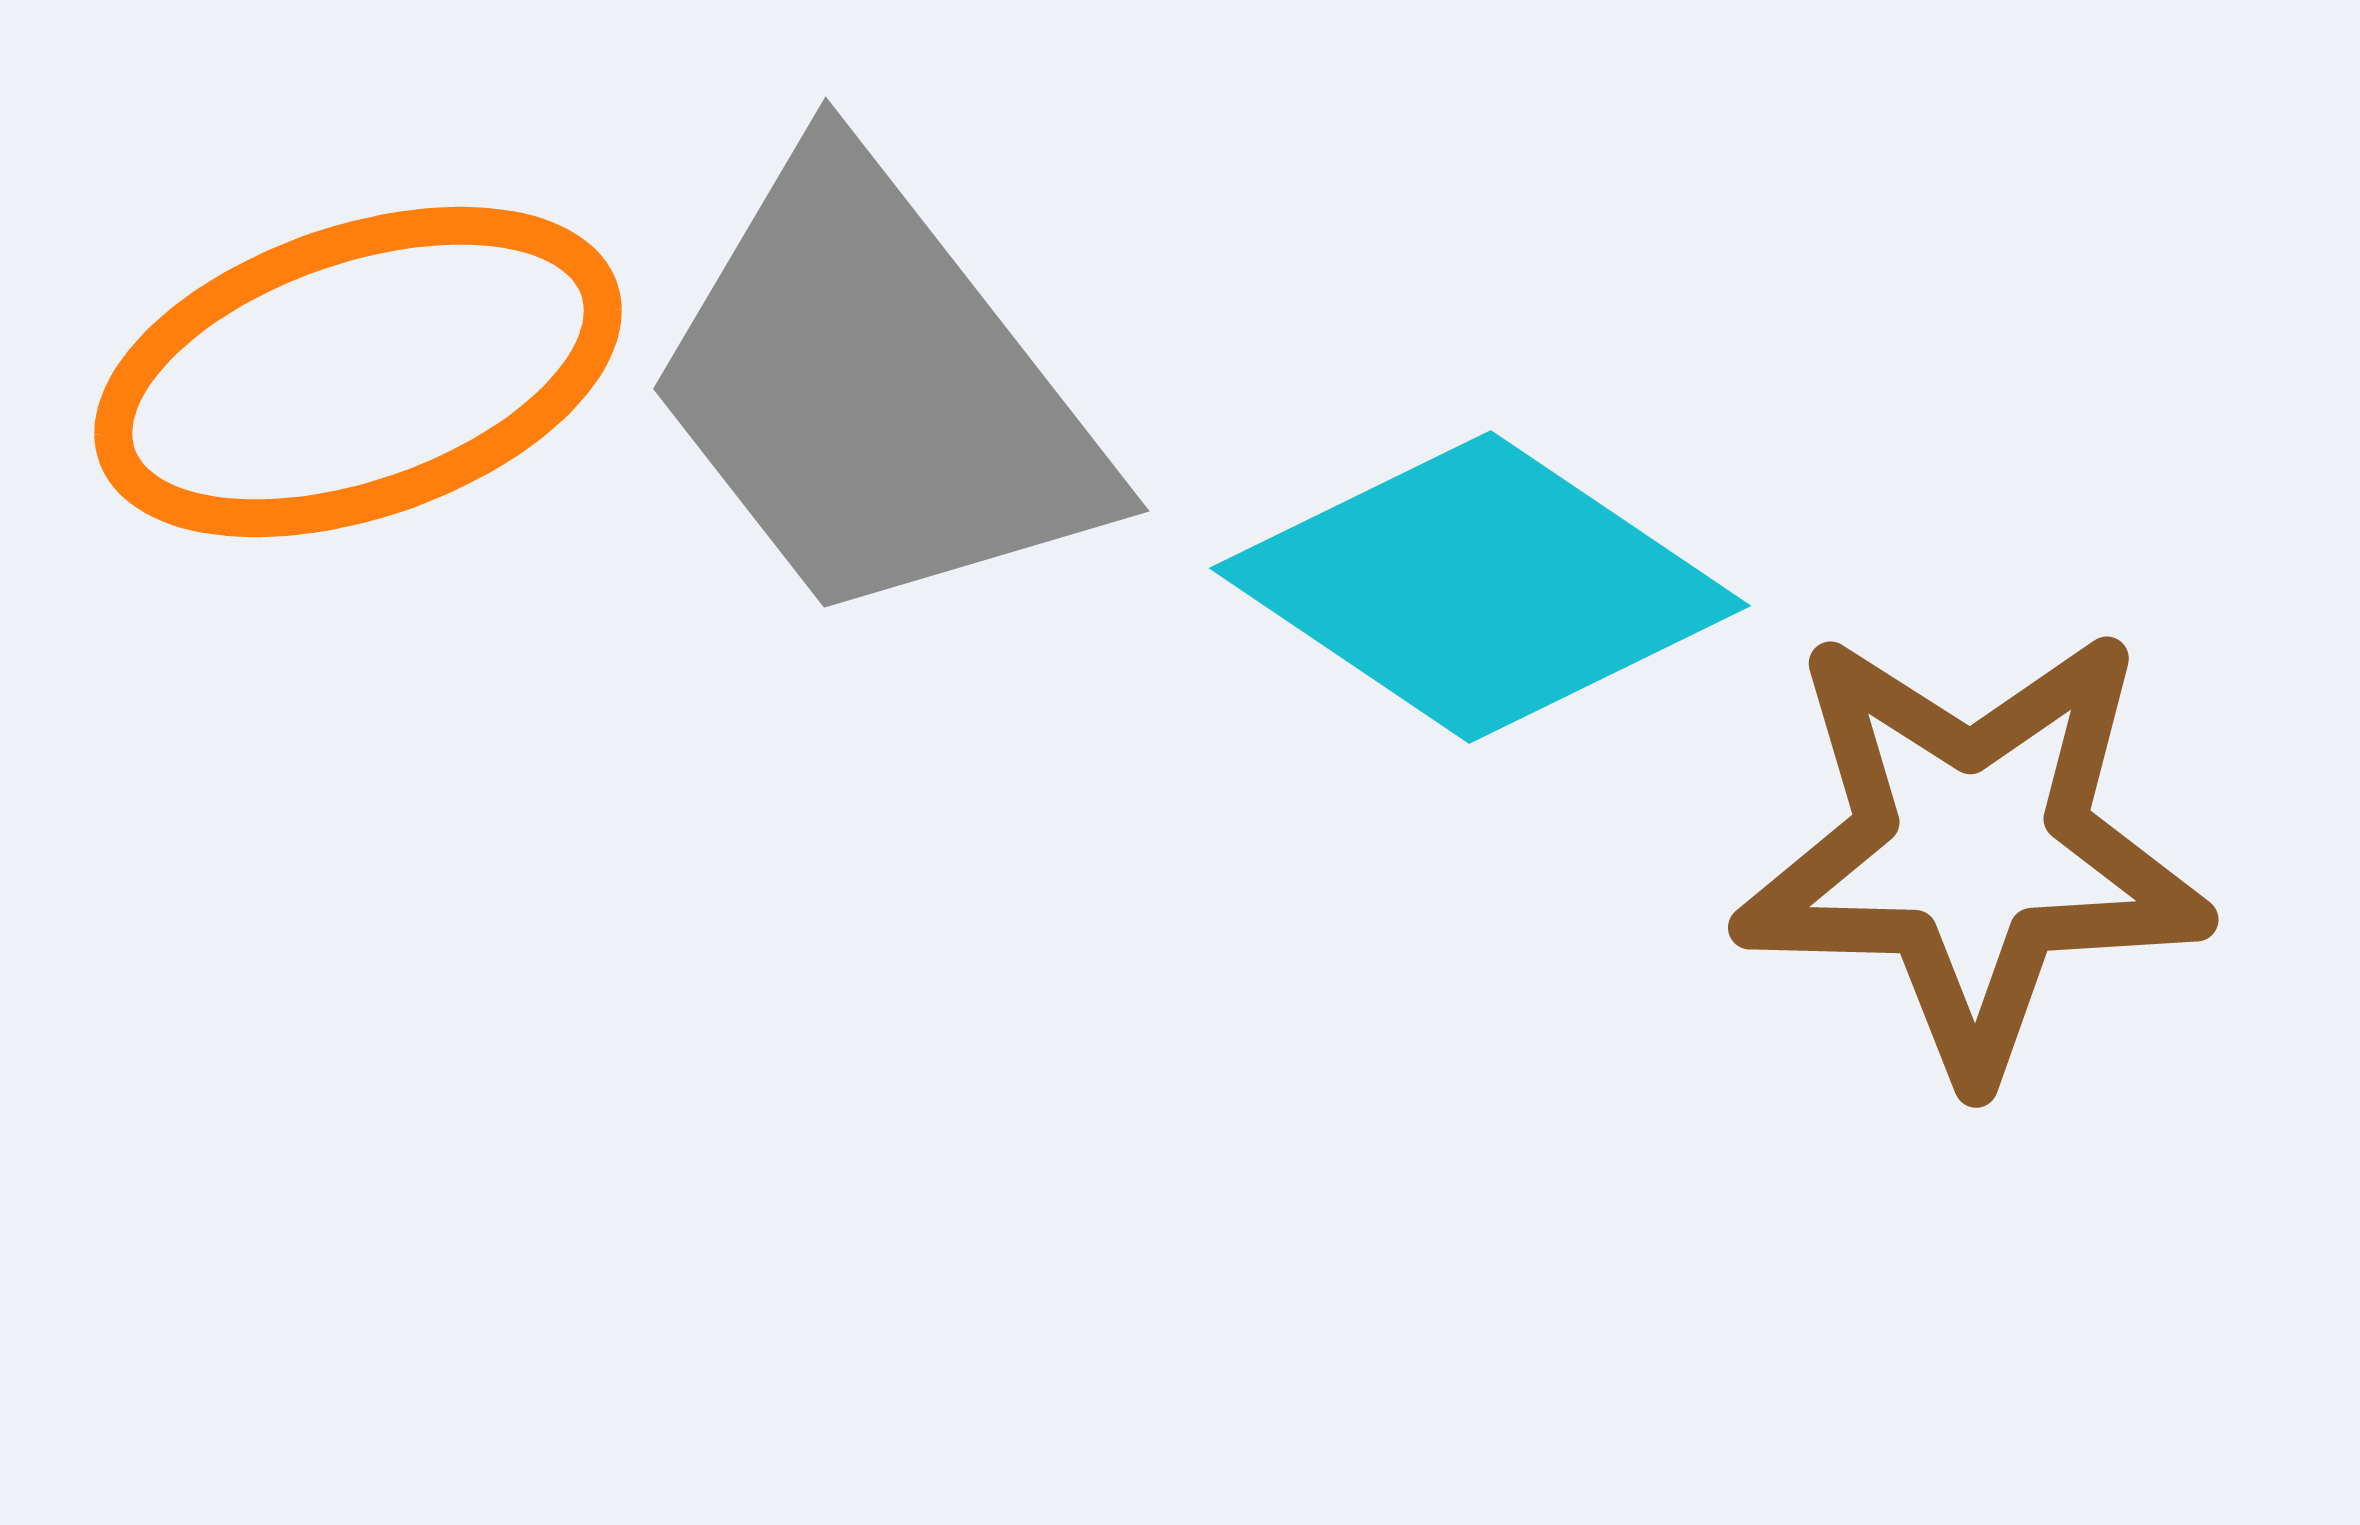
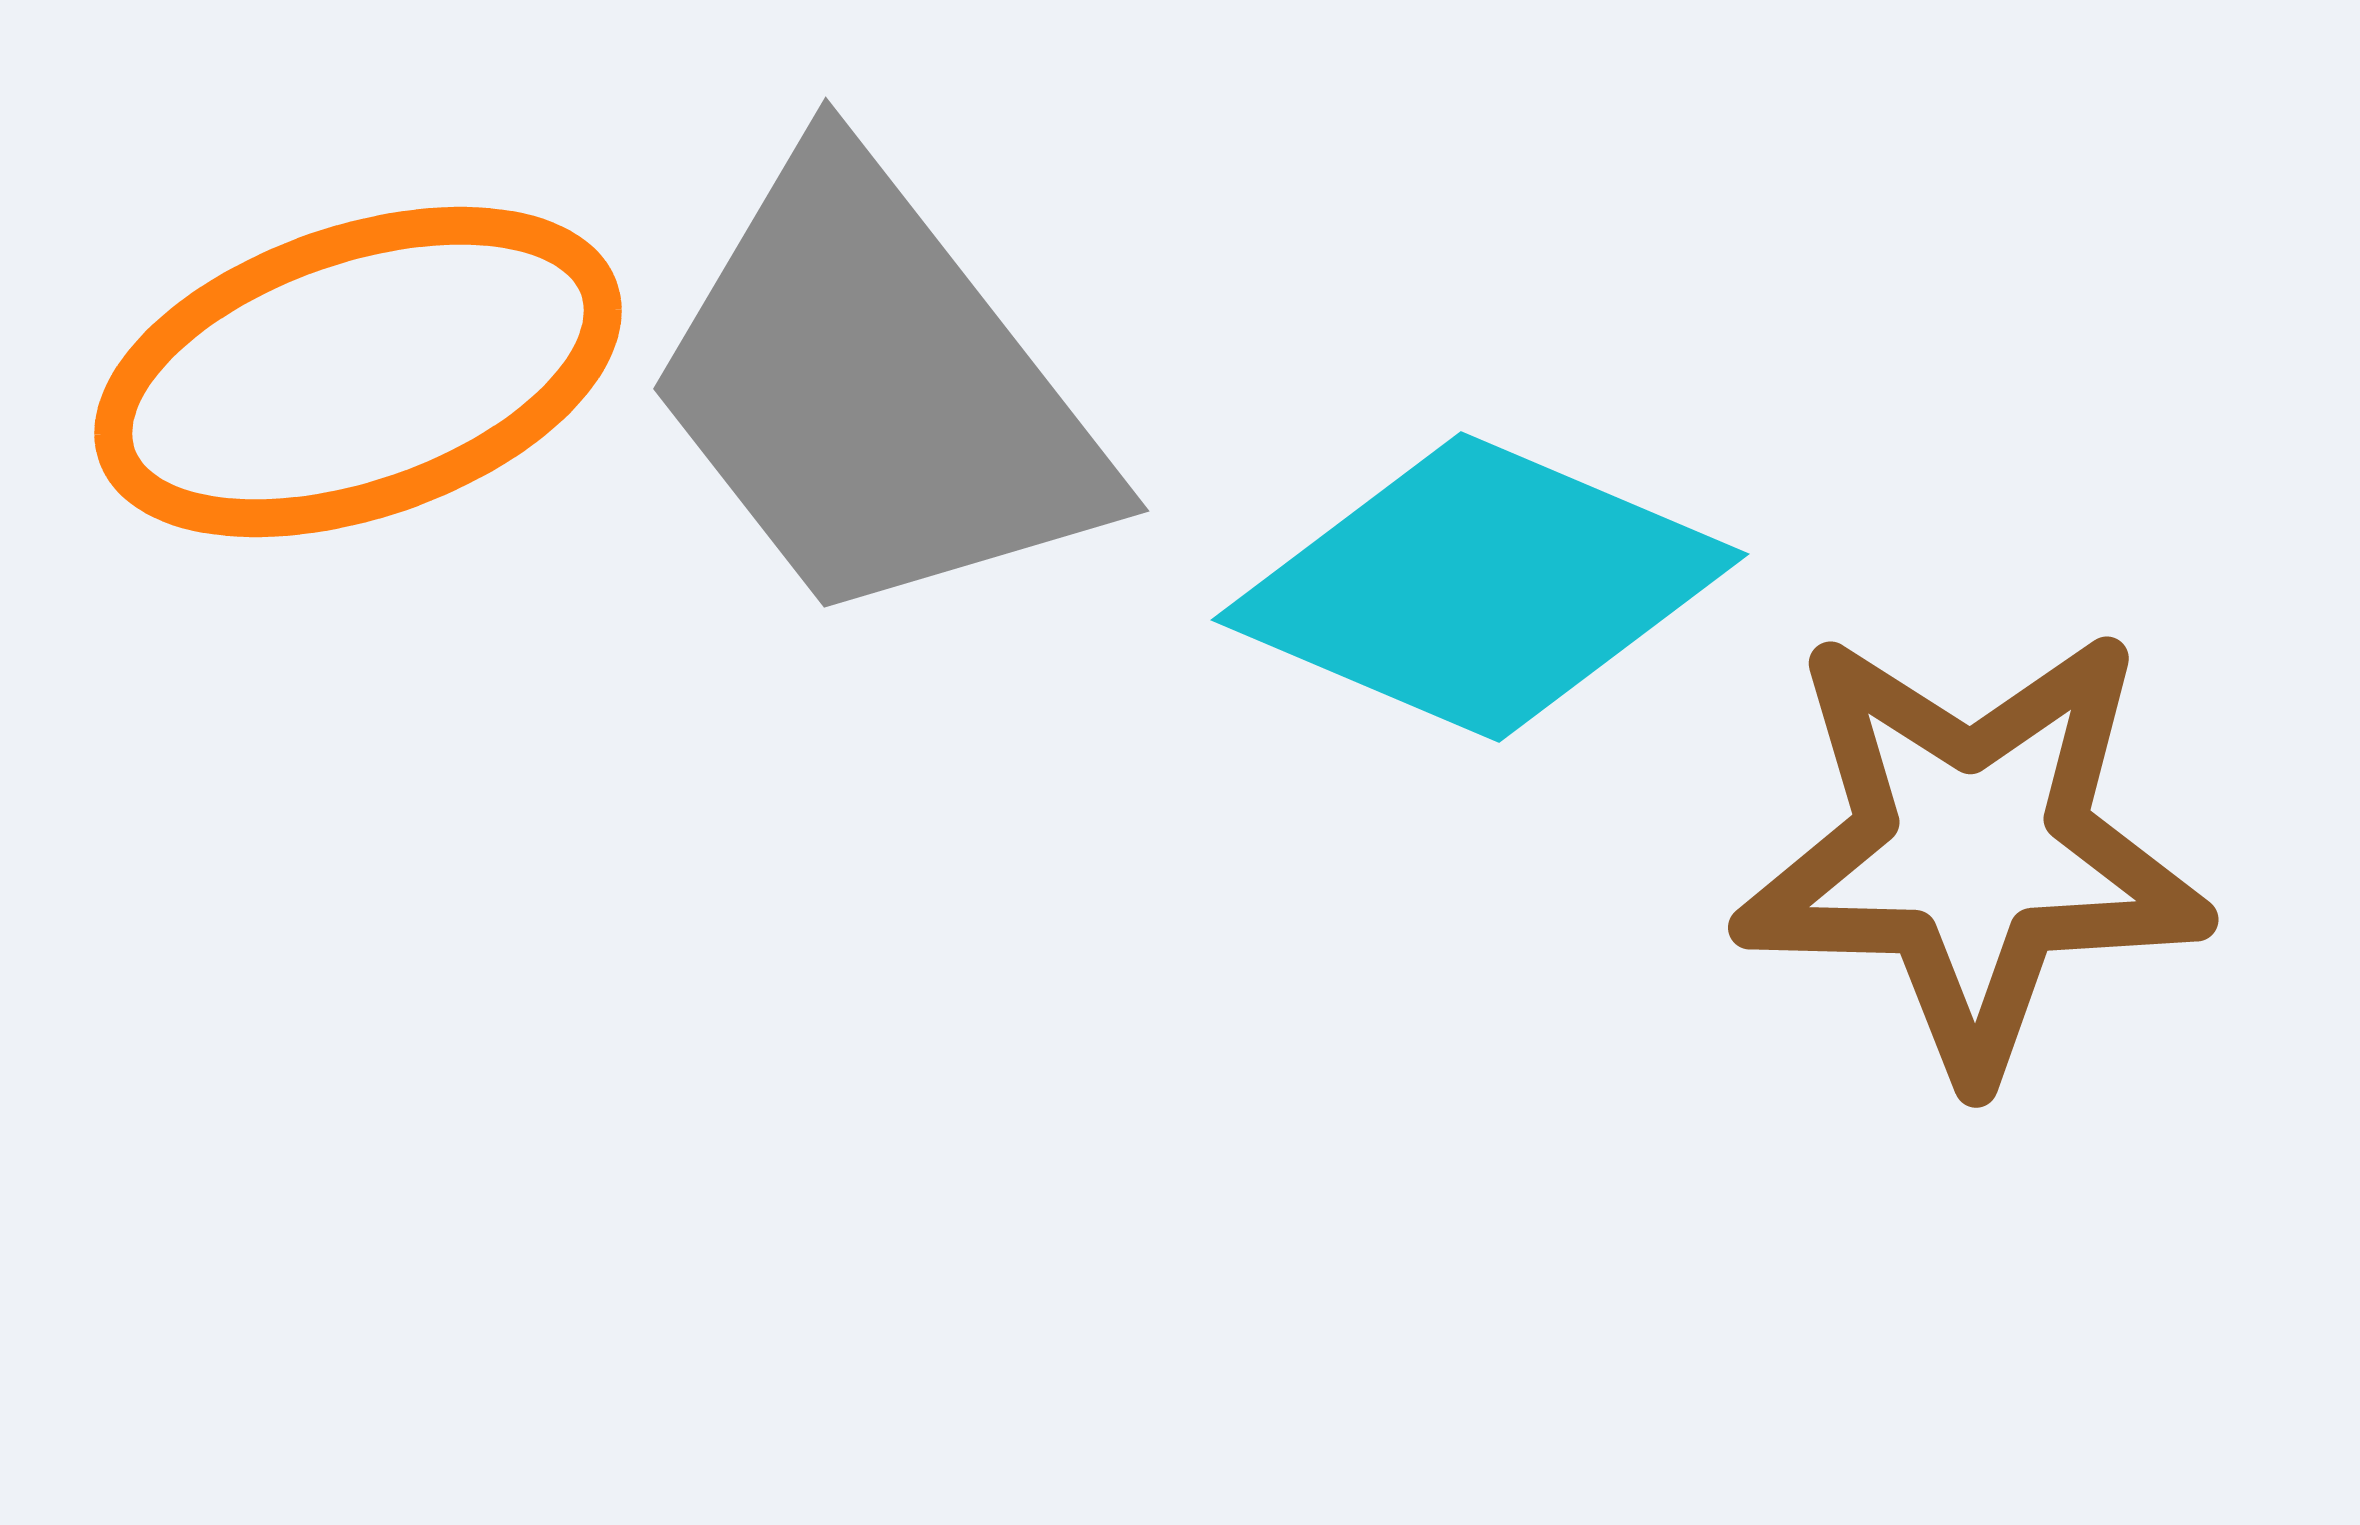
cyan diamond: rotated 11 degrees counterclockwise
